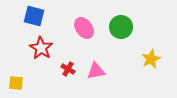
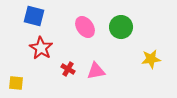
pink ellipse: moved 1 px right, 1 px up
yellow star: rotated 18 degrees clockwise
